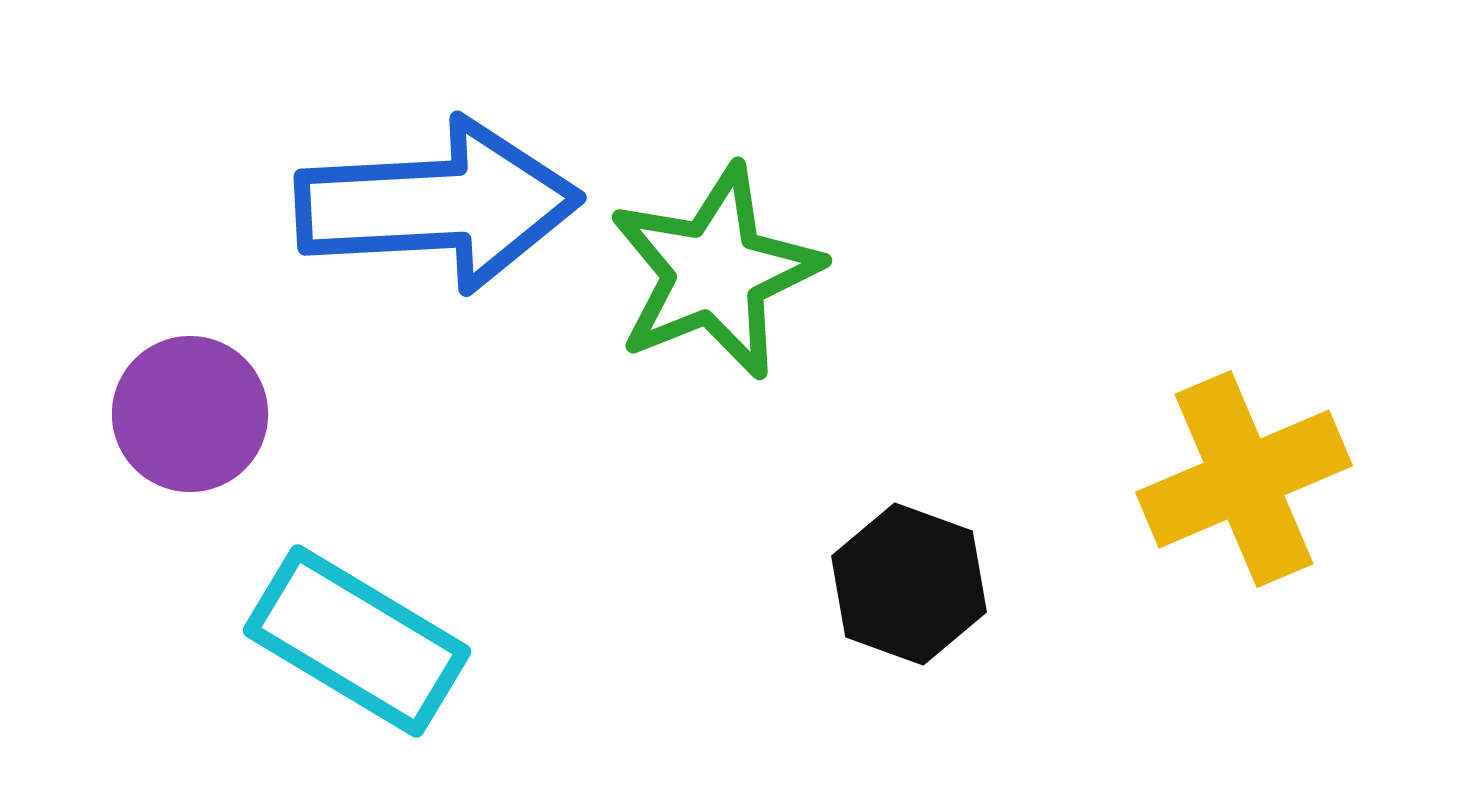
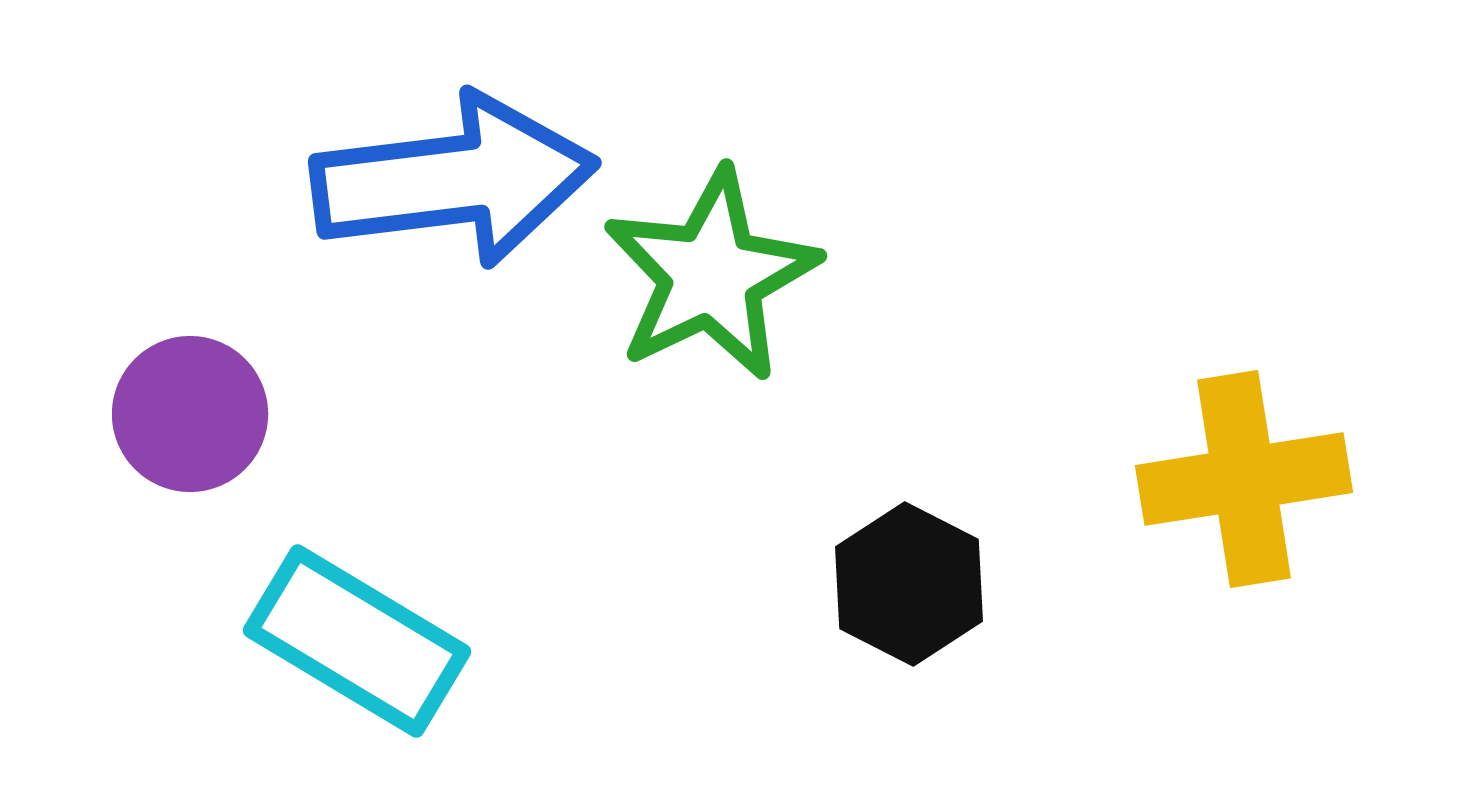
blue arrow: moved 16 px right, 25 px up; rotated 4 degrees counterclockwise
green star: moved 4 px left, 3 px down; rotated 4 degrees counterclockwise
yellow cross: rotated 14 degrees clockwise
black hexagon: rotated 7 degrees clockwise
